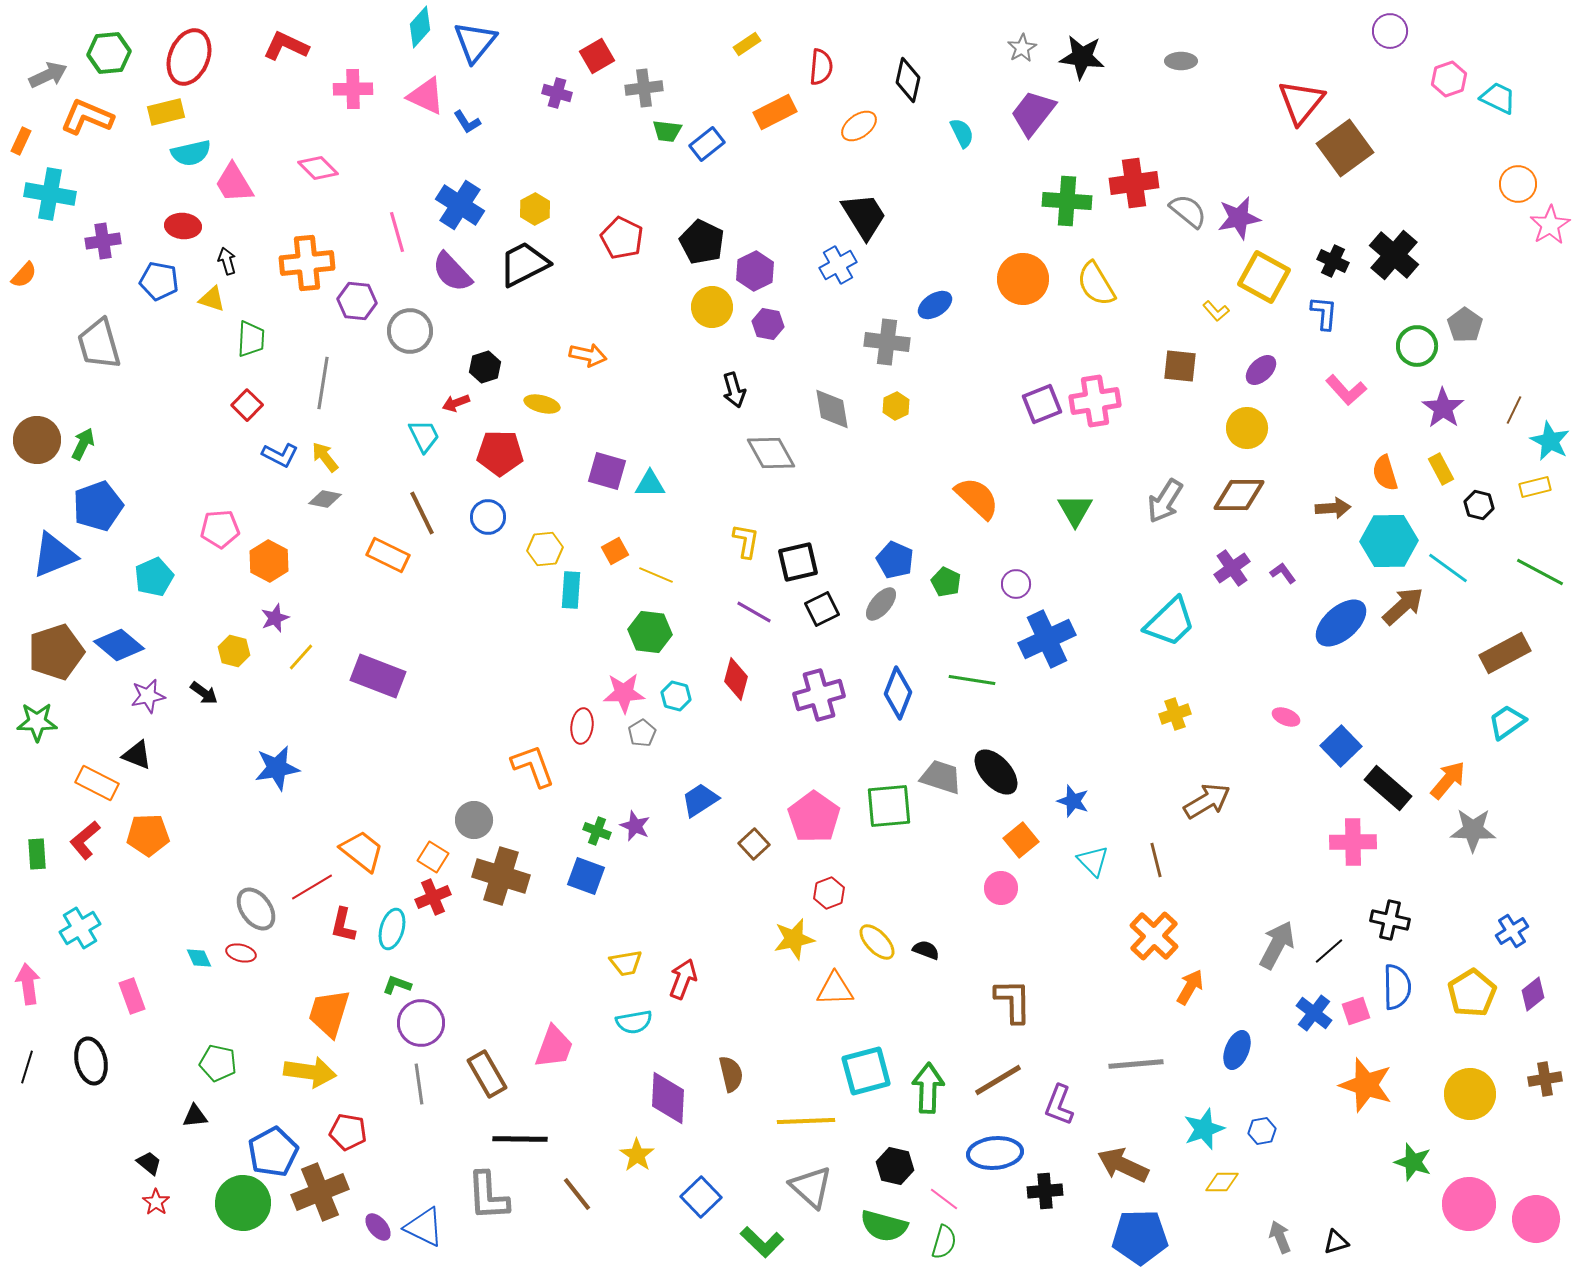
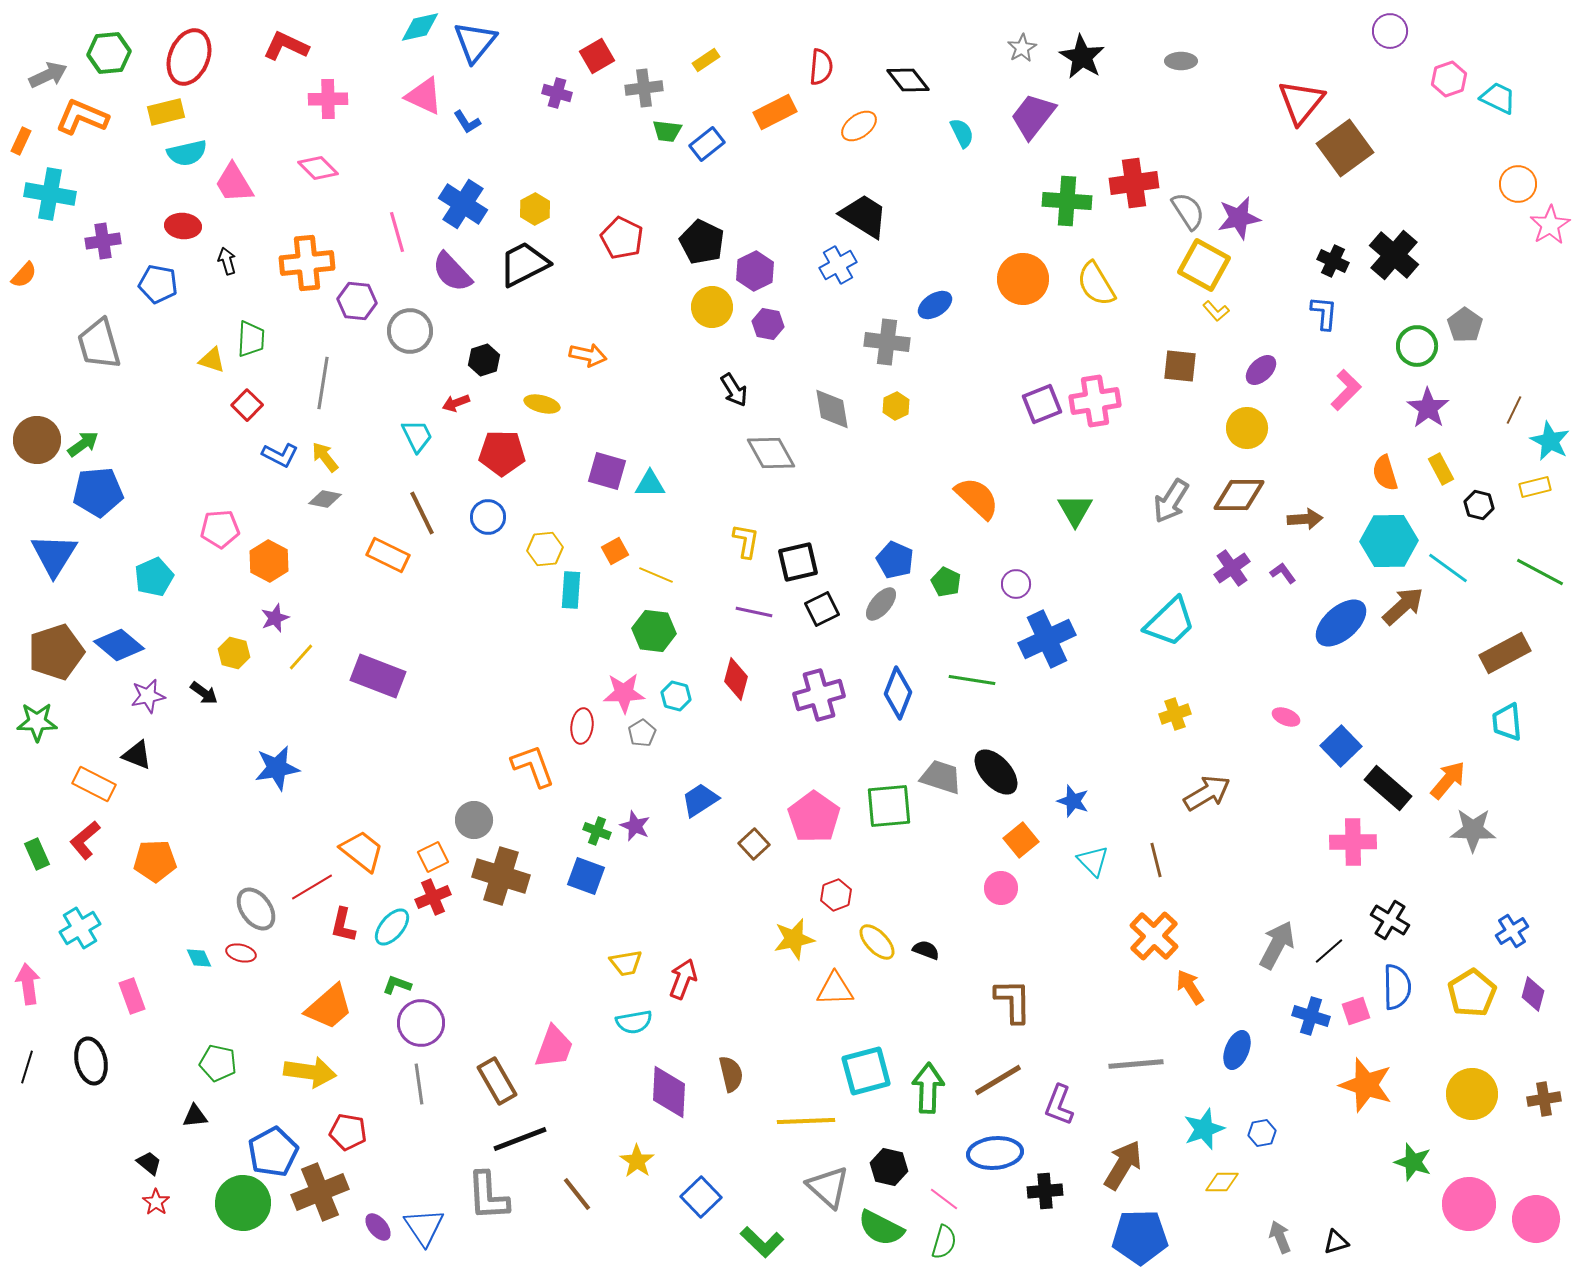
cyan diamond at (420, 27): rotated 36 degrees clockwise
yellow rectangle at (747, 44): moved 41 px left, 16 px down
black star at (1082, 57): rotated 24 degrees clockwise
black diamond at (908, 80): rotated 51 degrees counterclockwise
pink cross at (353, 89): moved 25 px left, 10 px down
pink triangle at (426, 96): moved 2 px left
purple trapezoid at (1033, 113): moved 3 px down
orange L-shape at (87, 117): moved 5 px left
cyan semicircle at (191, 153): moved 4 px left
blue cross at (460, 205): moved 3 px right, 1 px up
gray semicircle at (1188, 211): rotated 18 degrees clockwise
black trapezoid at (864, 216): rotated 26 degrees counterclockwise
yellow square at (1264, 277): moved 60 px left, 12 px up
blue pentagon at (159, 281): moved 1 px left, 3 px down
yellow triangle at (212, 299): moved 61 px down
black hexagon at (485, 367): moved 1 px left, 7 px up
black arrow at (734, 390): rotated 16 degrees counterclockwise
pink L-shape at (1346, 390): rotated 93 degrees counterclockwise
purple star at (1443, 408): moved 15 px left
cyan trapezoid at (424, 436): moved 7 px left
green arrow at (83, 444): rotated 28 degrees clockwise
red pentagon at (500, 453): moved 2 px right
gray arrow at (1165, 501): moved 6 px right
blue pentagon at (98, 506): moved 14 px up; rotated 15 degrees clockwise
brown arrow at (1333, 508): moved 28 px left, 11 px down
blue triangle at (54, 555): rotated 36 degrees counterclockwise
purple line at (754, 612): rotated 18 degrees counterclockwise
green hexagon at (650, 632): moved 4 px right, 1 px up
yellow hexagon at (234, 651): moved 2 px down
cyan trapezoid at (1507, 722): rotated 60 degrees counterclockwise
orange rectangle at (97, 783): moved 3 px left, 1 px down
brown arrow at (1207, 801): moved 8 px up
orange pentagon at (148, 835): moved 7 px right, 26 px down
green rectangle at (37, 854): rotated 20 degrees counterclockwise
orange square at (433, 857): rotated 32 degrees clockwise
red hexagon at (829, 893): moved 7 px right, 2 px down
black cross at (1390, 920): rotated 18 degrees clockwise
cyan ellipse at (392, 929): moved 2 px up; rotated 24 degrees clockwise
orange arrow at (1190, 987): rotated 63 degrees counterclockwise
purple diamond at (1533, 994): rotated 36 degrees counterclockwise
orange trapezoid at (329, 1013): moved 6 px up; rotated 148 degrees counterclockwise
blue cross at (1314, 1013): moved 3 px left, 3 px down; rotated 21 degrees counterclockwise
brown rectangle at (487, 1074): moved 10 px right, 7 px down
brown cross at (1545, 1079): moved 1 px left, 20 px down
yellow circle at (1470, 1094): moved 2 px right
purple diamond at (668, 1098): moved 1 px right, 6 px up
blue hexagon at (1262, 1131): moved 2 px down
black line at (520, 1139): rotated 22 degrees counterclockwise
yellow star at (637, 1155): moved 6 px down
brown arrow at (1123, 1165): rotated 96 degrees clockwise
black hexagon at (895, 1166): moved 6 px left, 1 px down
gray triangle at (811, 1187): moved 17 px right
green semicircle at (884, 1226): moved 3 px left, 2 px down; rotated 12 degrees clockwise
blue triangle at (424, 1227): rotated 30 degrees clockwise
